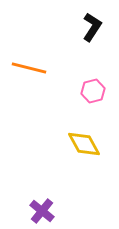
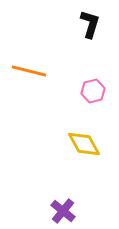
black L-shape: moved 2 px left, 3 px up; rotated 16 degrees counterclockwise
orange line: moved 3 px down
purple cross: moved 21 px right
